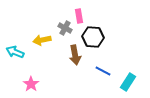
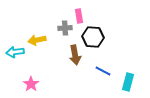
gray cross: rotated 32 degrees counterclockwise
yellow arrow: moved 5 px left
cyan arrow: rotated 30 degrees counterclockwise
cyan rectangle: rotated 18 degrees counterclockwise
